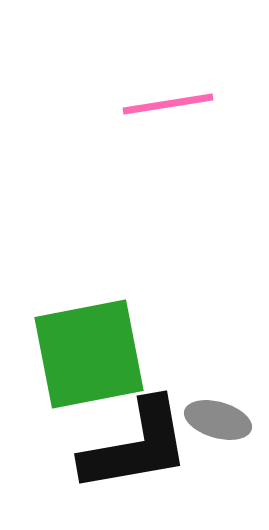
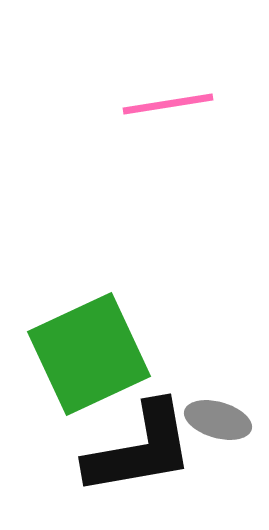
green square: rotated 14 degrees counterclockwise
black L-shape: moved 4 px right, 3 px down
